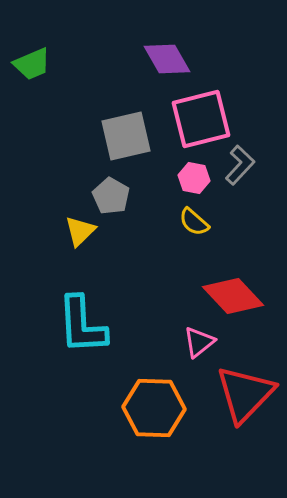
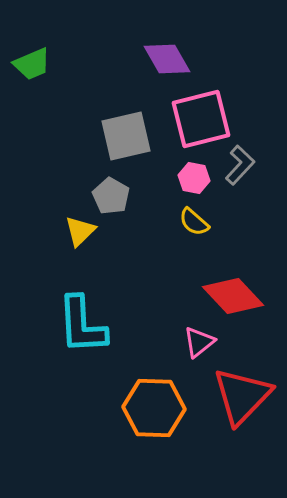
red triangle: moved 3 px left, 2 px down
